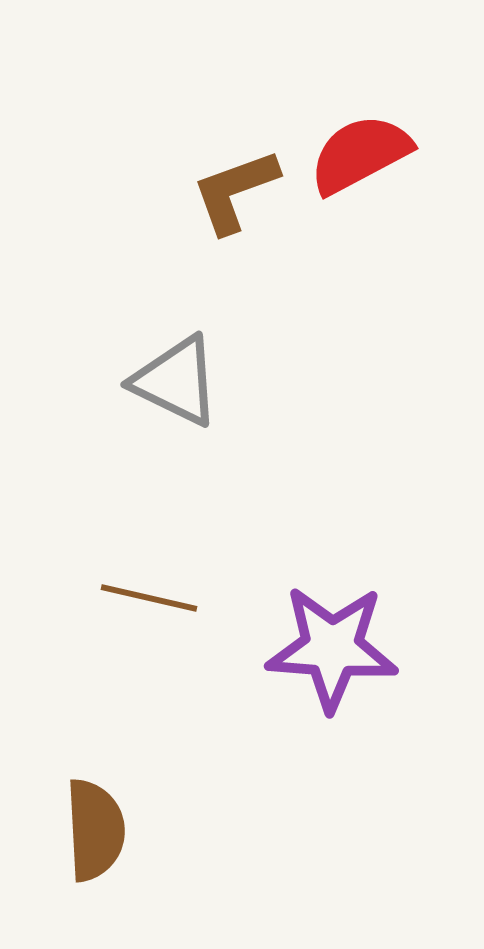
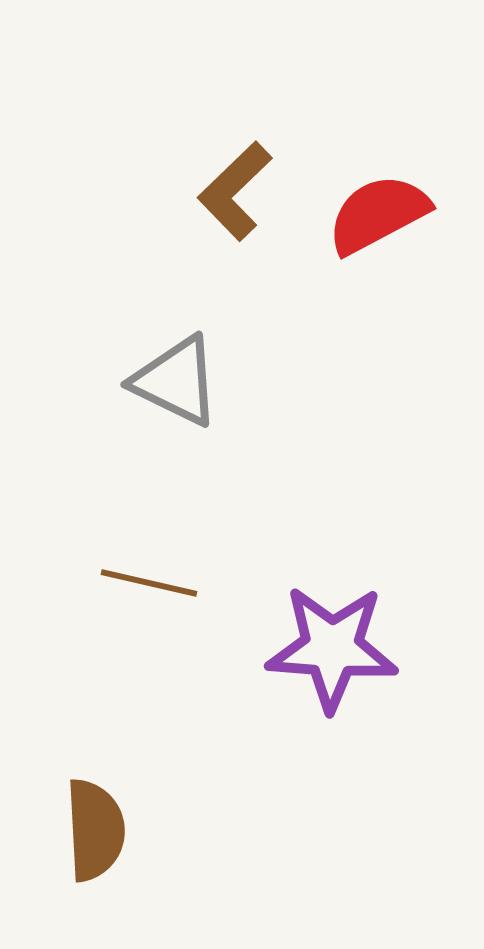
red semicircle: moved 18 px right, 60 px down
brown L-shape: rotated 24 degrees counterclockwise
brown line: moved 15 px up
